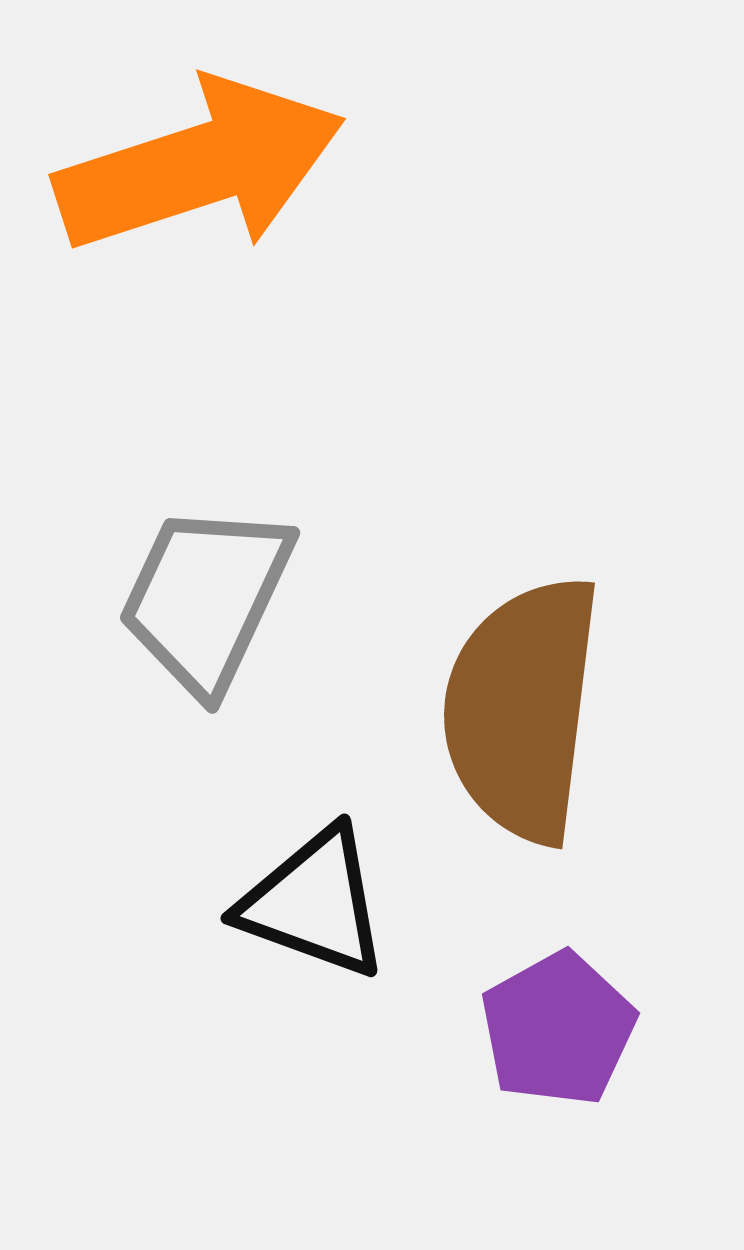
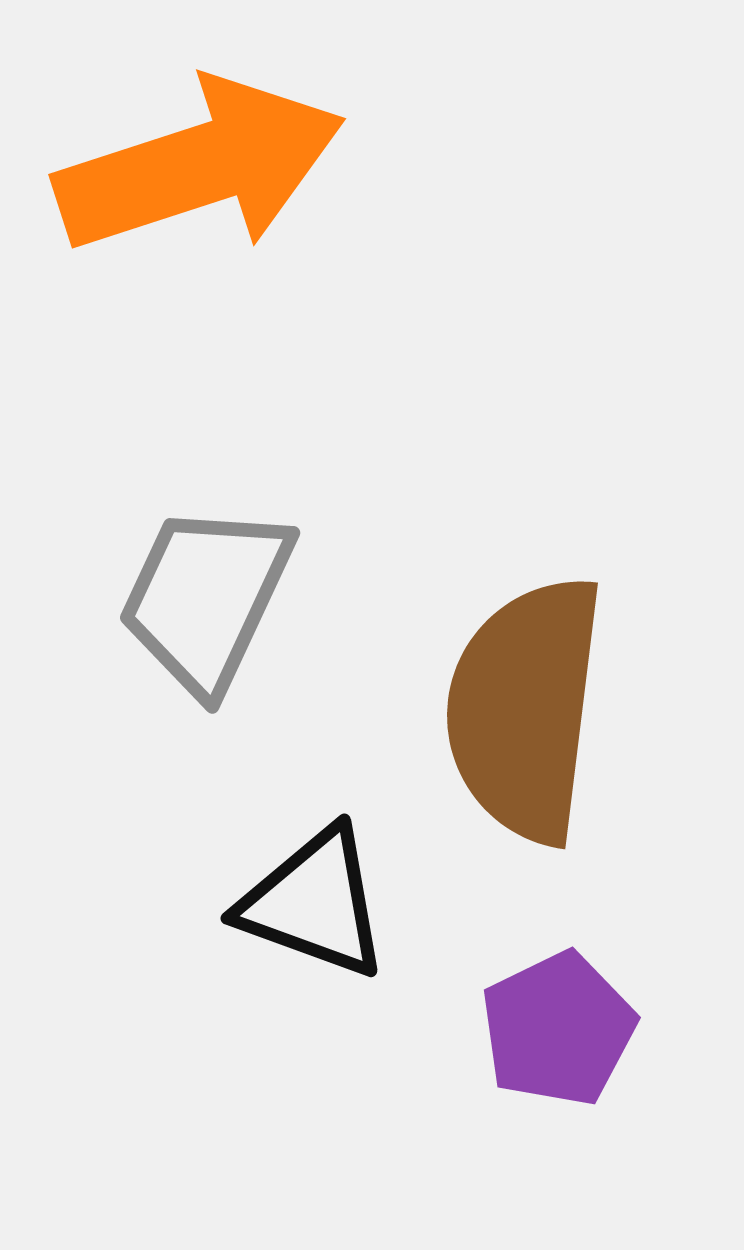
brown semicircle: moved 3 px right
purple pentagon: rotated 3 degrees clockwise
